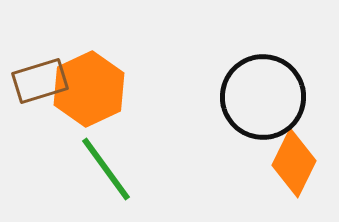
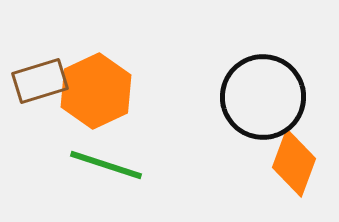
orange hexagon: moved 7 px right, 2 px down
orange diamond: rotated 6 degrees counterclockwise
green line: moved 4 px up; rotated 36 degrees counterclockwise
